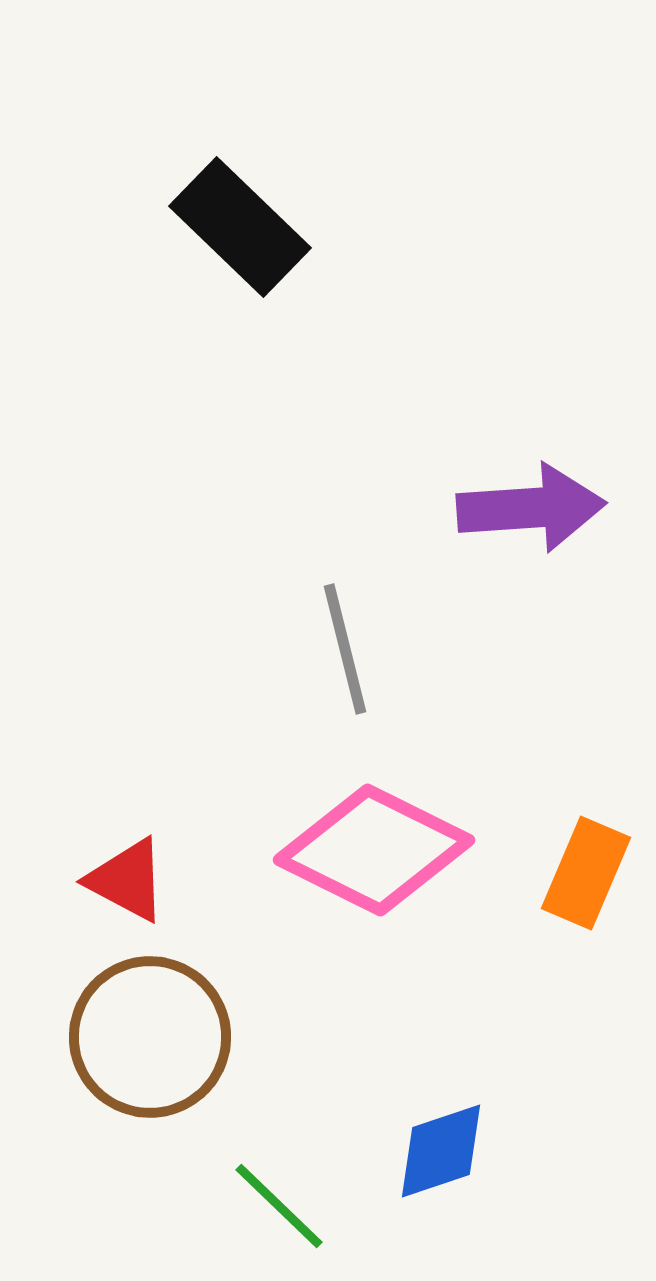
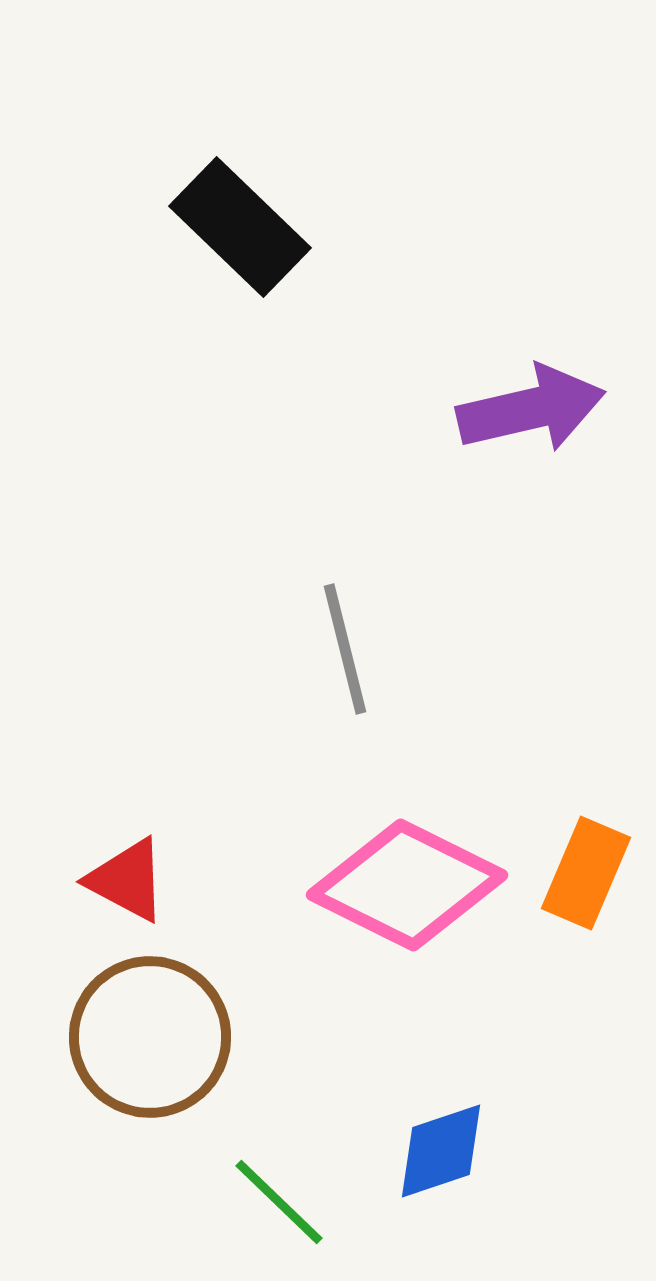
purple arrow: moved 99 px up; rotated 9 degrees counterclockwise
pink diamond: moved 33 px right, 35 px down
green line: moved 4 px up
